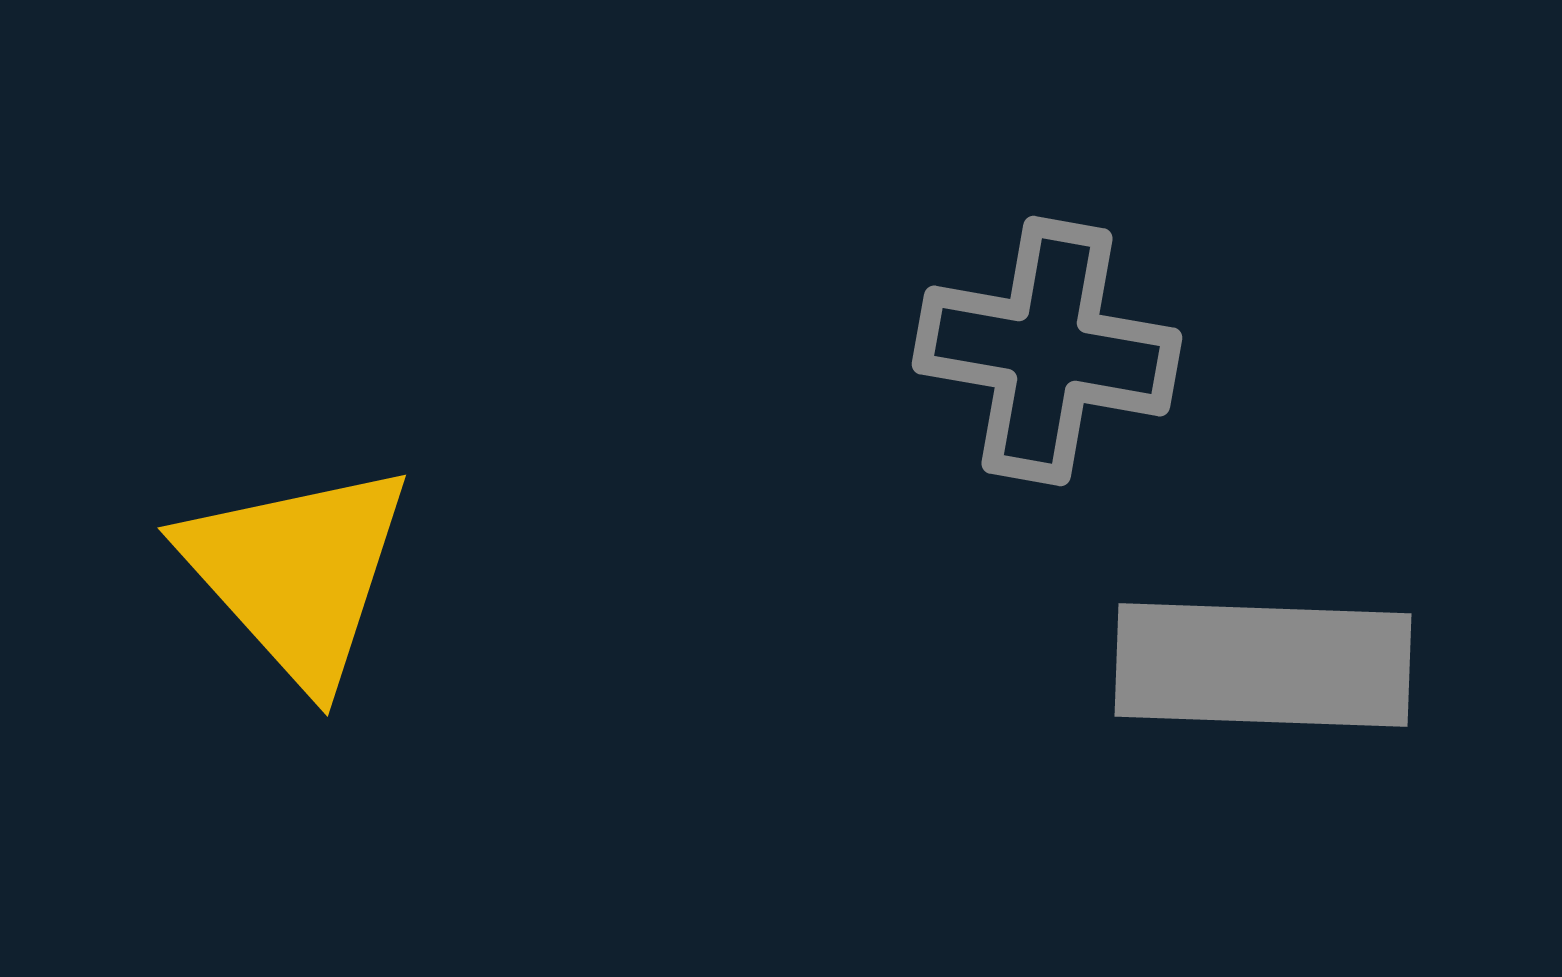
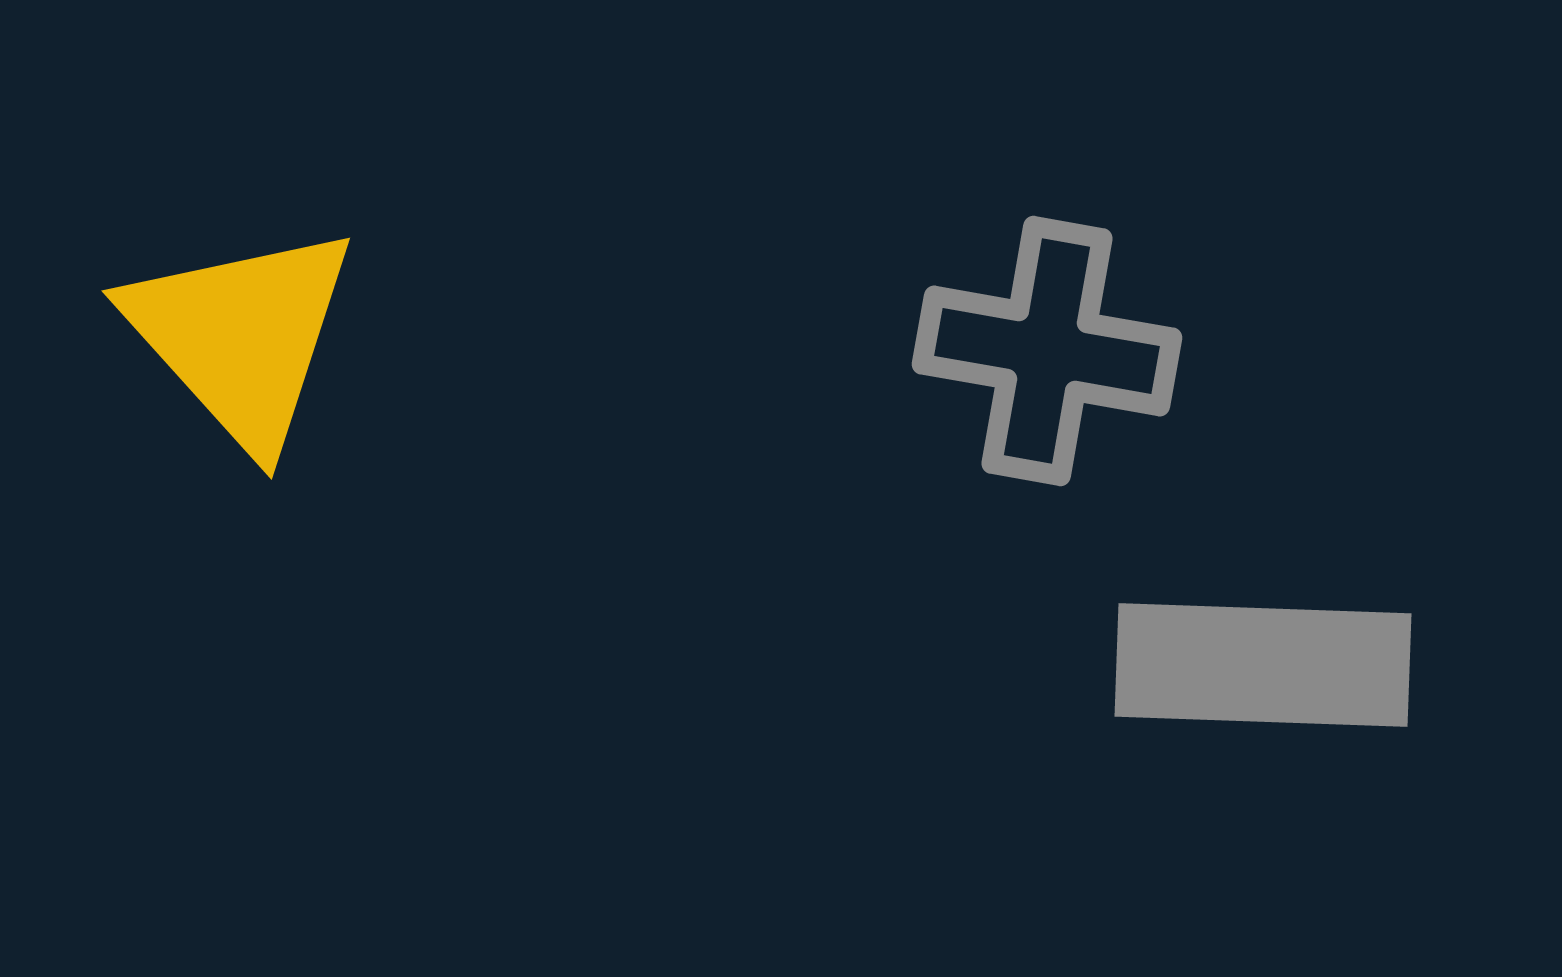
yellow triangle: moved 56 px left, 237 px up
